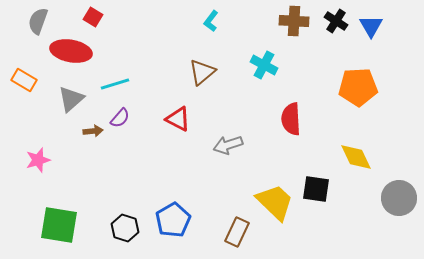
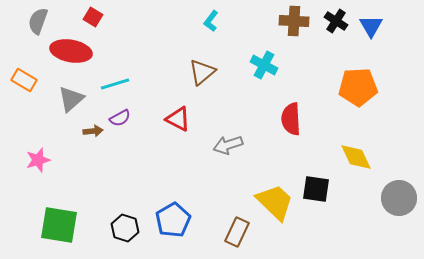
purple semicircle: rotated 20 degrees clockwise
